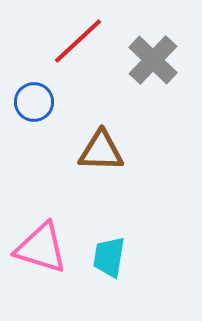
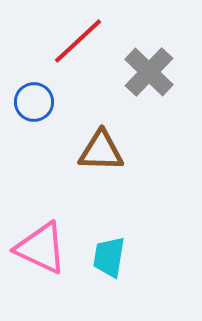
gray cross: moved 4 px left, 12 px down
pink triangle: rotated 8 degrees clockwise
